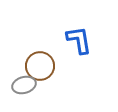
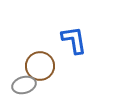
blue L-shape: moved 5 px left
